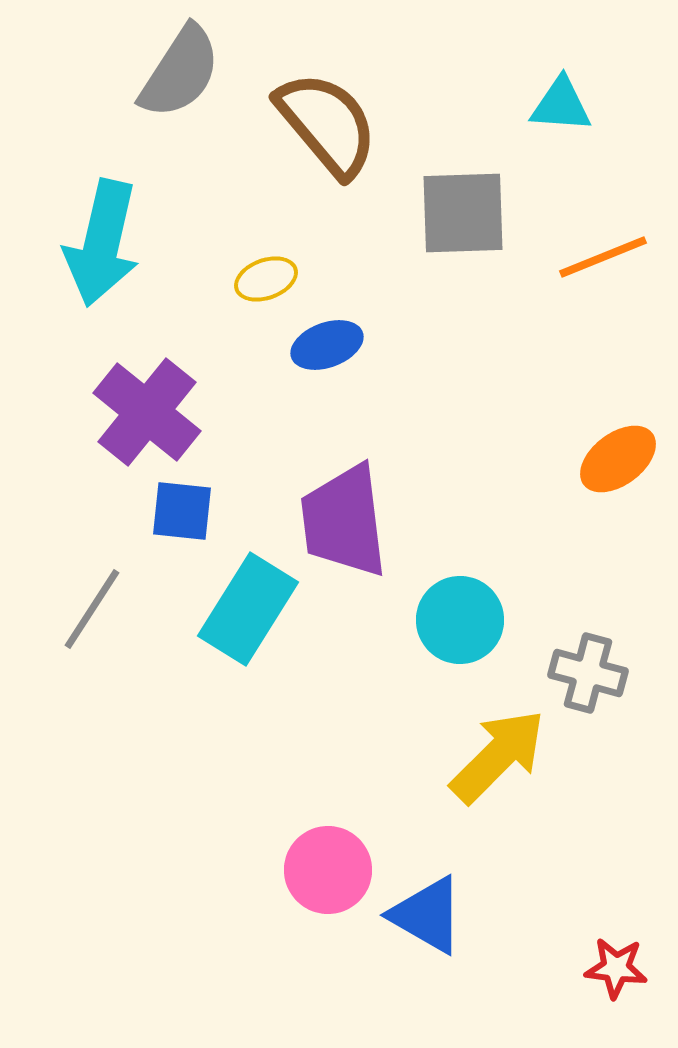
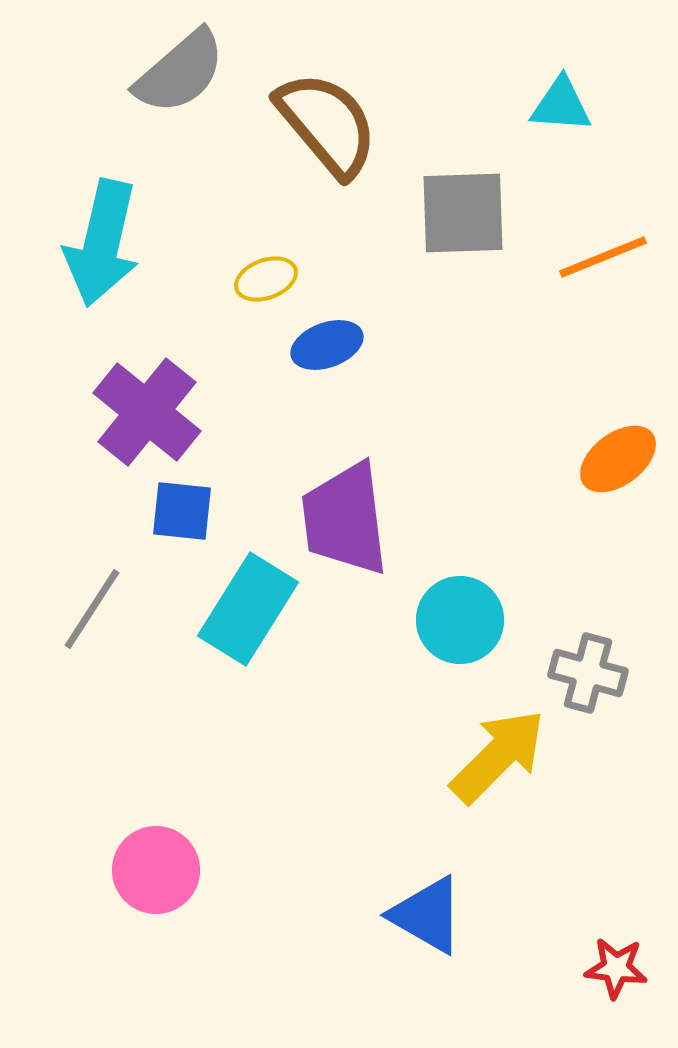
gray semicircle: rotated 16 degrees clockwise
purple trapezoid: moved 1 px right, 2 px up
pink circle: moved 172 px left
